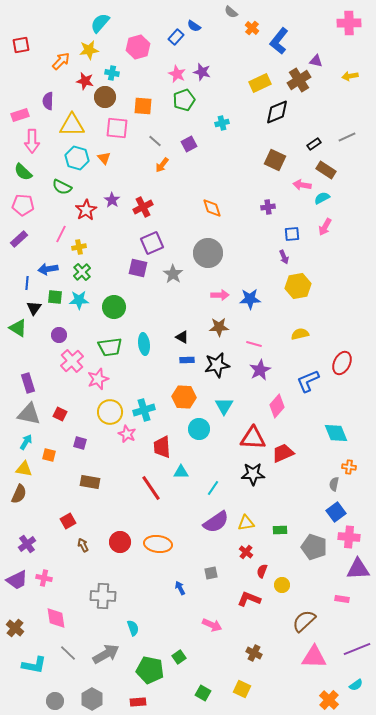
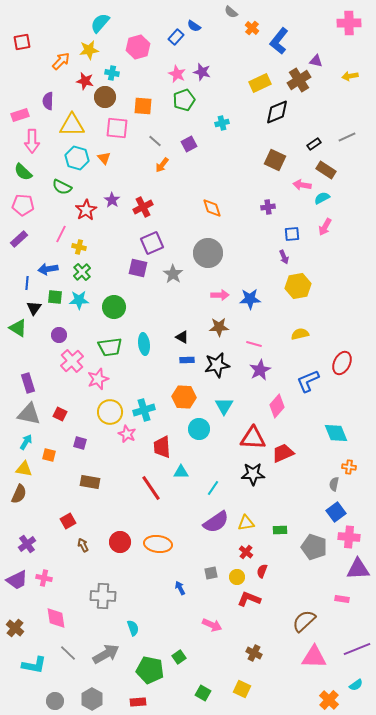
red square at (21, 45): moved 1 px right, 3 px up
yellow cross at (79, 247): rotated 24 degrees clockwise
yellow circle at (282, 585): moved 45 px left, 8 px up
